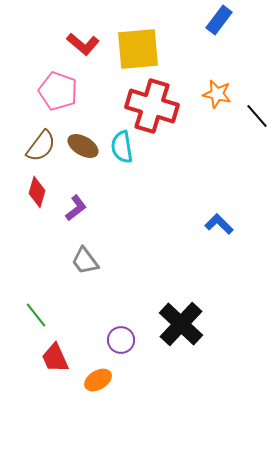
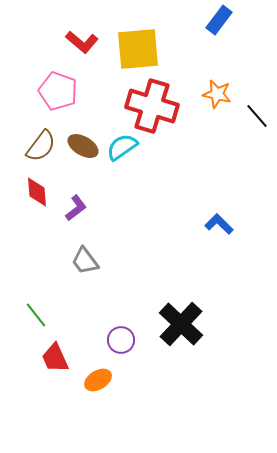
red L-shape: moved 1 px left, 2 px up
cyan semicircle: rotated 64 degrees clockwise
red diamond: rotated 20 degrees counterclockwise
